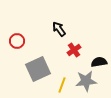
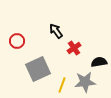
black arrow: moved 3 px left, 2 px down
red cross: moved 2 px up
gray star: moved 1 px left, 1 px down
